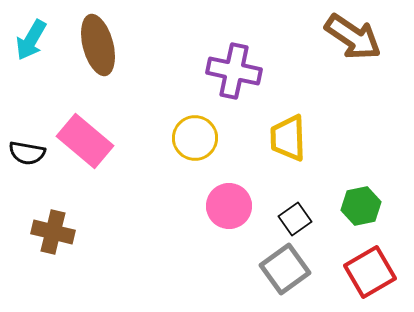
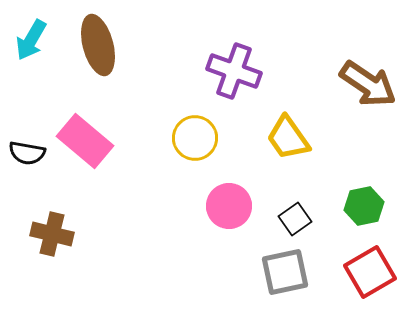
brown arrow: moved 15 px right, 47 px down
purple cross: rotated 8 degrees clockwise
yellow trapezoid: rotated 33 degrees counterclockwise
green hexagon: moved 3 px right
brown cross: moved 1 px left, 2 px down
gray square: moved 3 px down; rotated 24 degrees clockwise
